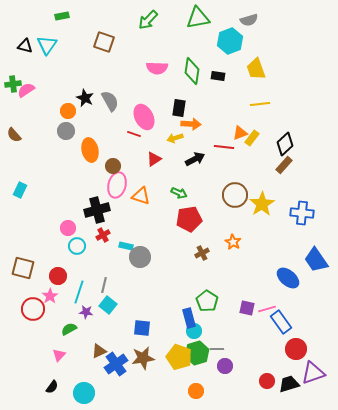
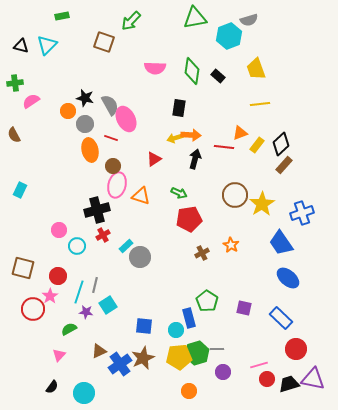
green triangle at (198, 18): moved 3 px left
green arrow at (148, 20): moved 17 px left, 1 px down
cyan hexagon at (230, 41): moved 1 px left, 5 px up
cyan triangle at (47, 45): rotated 10 degrees clockwise
black triangle at (25, 46): moved 4 px left
pink semicircle at (157, 68): moved 2 px left
black rectangle at (218, 76): rotated 32 degrees clockwise
green cross at (13, 84): moved 2 px right, 1 px up
pink semicircle at (26, 90): moved 5 px right, 11 px down
black star at (85, 98): rotated 12 degrees counterclockwise
gray semicircle at (110, 101): moved 4 px down
pink ellipse at (144, 117): moved 18 px left, 2 px down
orange arrow at (191, 124): moved 11 px down
gray circle at (66, 131): moved 19 px right, 7 px up
red line at (134, 134): moved 23 px left, 4 px down
brown semicircle at (14, 135): rotated 14 degrees clockwise
yellow rectangle at (252, 138): moved 5 px right, 7 px down
black diamond at (285, 144): moved 4 px left
black arrow at (195, 159): rotated 48 degrees counterclockwise
blue cross at (302, 213): rotated 25 degrees counterclockwise
pink circle at (68, 228): moved 9 px left, 2 px down
orange star at (233, 242): moved 2 px left, 3 px down
cyan rectangle at (126, 246): rotated 56 degrees counterclockwise
blue trapezoid at (316, 260): moved 35 px left, 17 px up
gray line at (104, 285): moved 9 px left
cyan square at (108, 305): rotated 18 degrees clockwise
purple square at (247, 308): moved 3 px left
pink line at (267, 309): moved 8 px left, 56 px down
blue rectangle at (281, 322): moved 4 px up; rotated 10 degrees counterclockwise
blue square at (142, 328): moved 2 px right, 2 px up
cyan circle at (194, 331): moved 18 px left, 1 px up
yellow pentagon at (179, 357): rotated 25 degrees counterclockwise
brown star at (143, 358): rotated 15 degrees counterclockwise
blue cross at (116, 364): moved 4 px right
purple circle at (225, 366): moved 2 px left, 6 px down
purple triangle at (313, 373): moved 6 px down; rotated 30 degrees clockwise
red circle at (267, 381): moved 2 px up
orange circle at (196, 391): moved 7 px left
